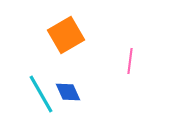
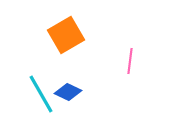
blue diamond: rotated 40 degrees counterclockwise
